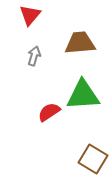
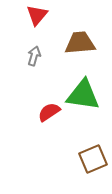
red triangle: moved 7 px right
green triangle: rotated 12 degrees clockwise
brown square: rotated 36 degrees clockwise
